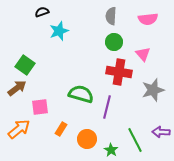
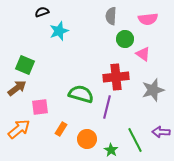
green circle: moved 11 px right, 3 px up
pink triangle: rotated 14 degrees counterclockwise
green square: rotated 12 degrees counterclockwise
red cross: moved 3 px left, 5 px down; rotated 15 degrees counterclockwise
